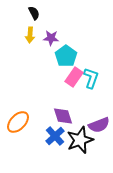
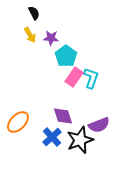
yellow arrow: rotated 35 degrees counterclockwise
blue cross: moved 3 px left, 1 px down
